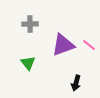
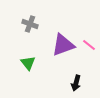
gray cross: rotated 21 degrees clockwise
